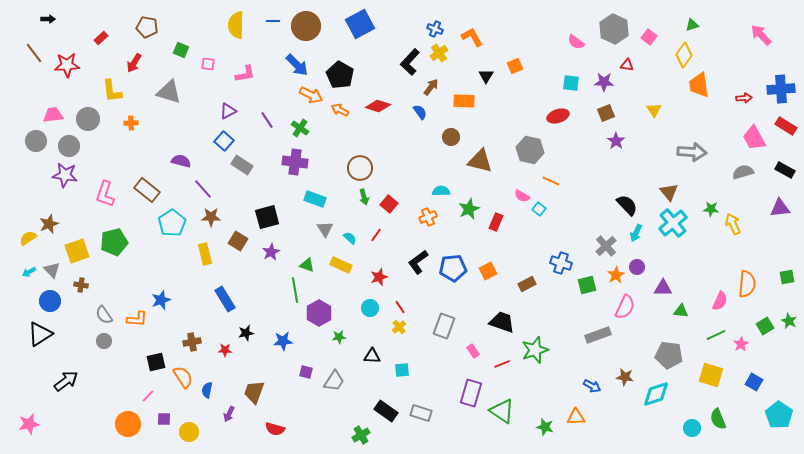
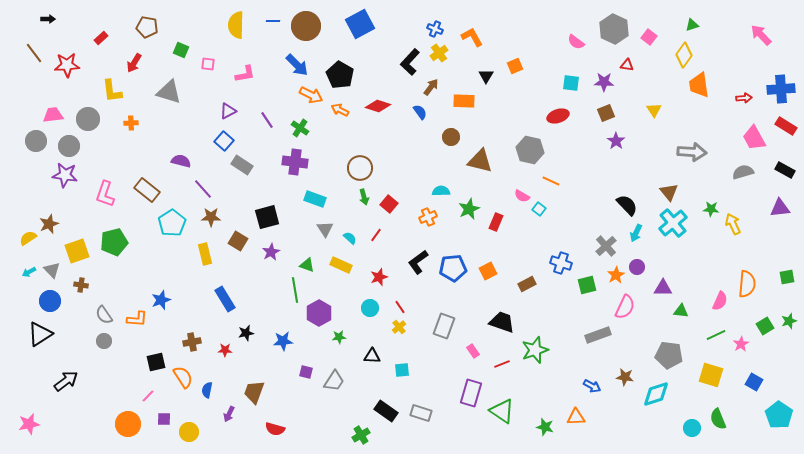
green star at (789, 321): rotated 28 degrees clockwise
